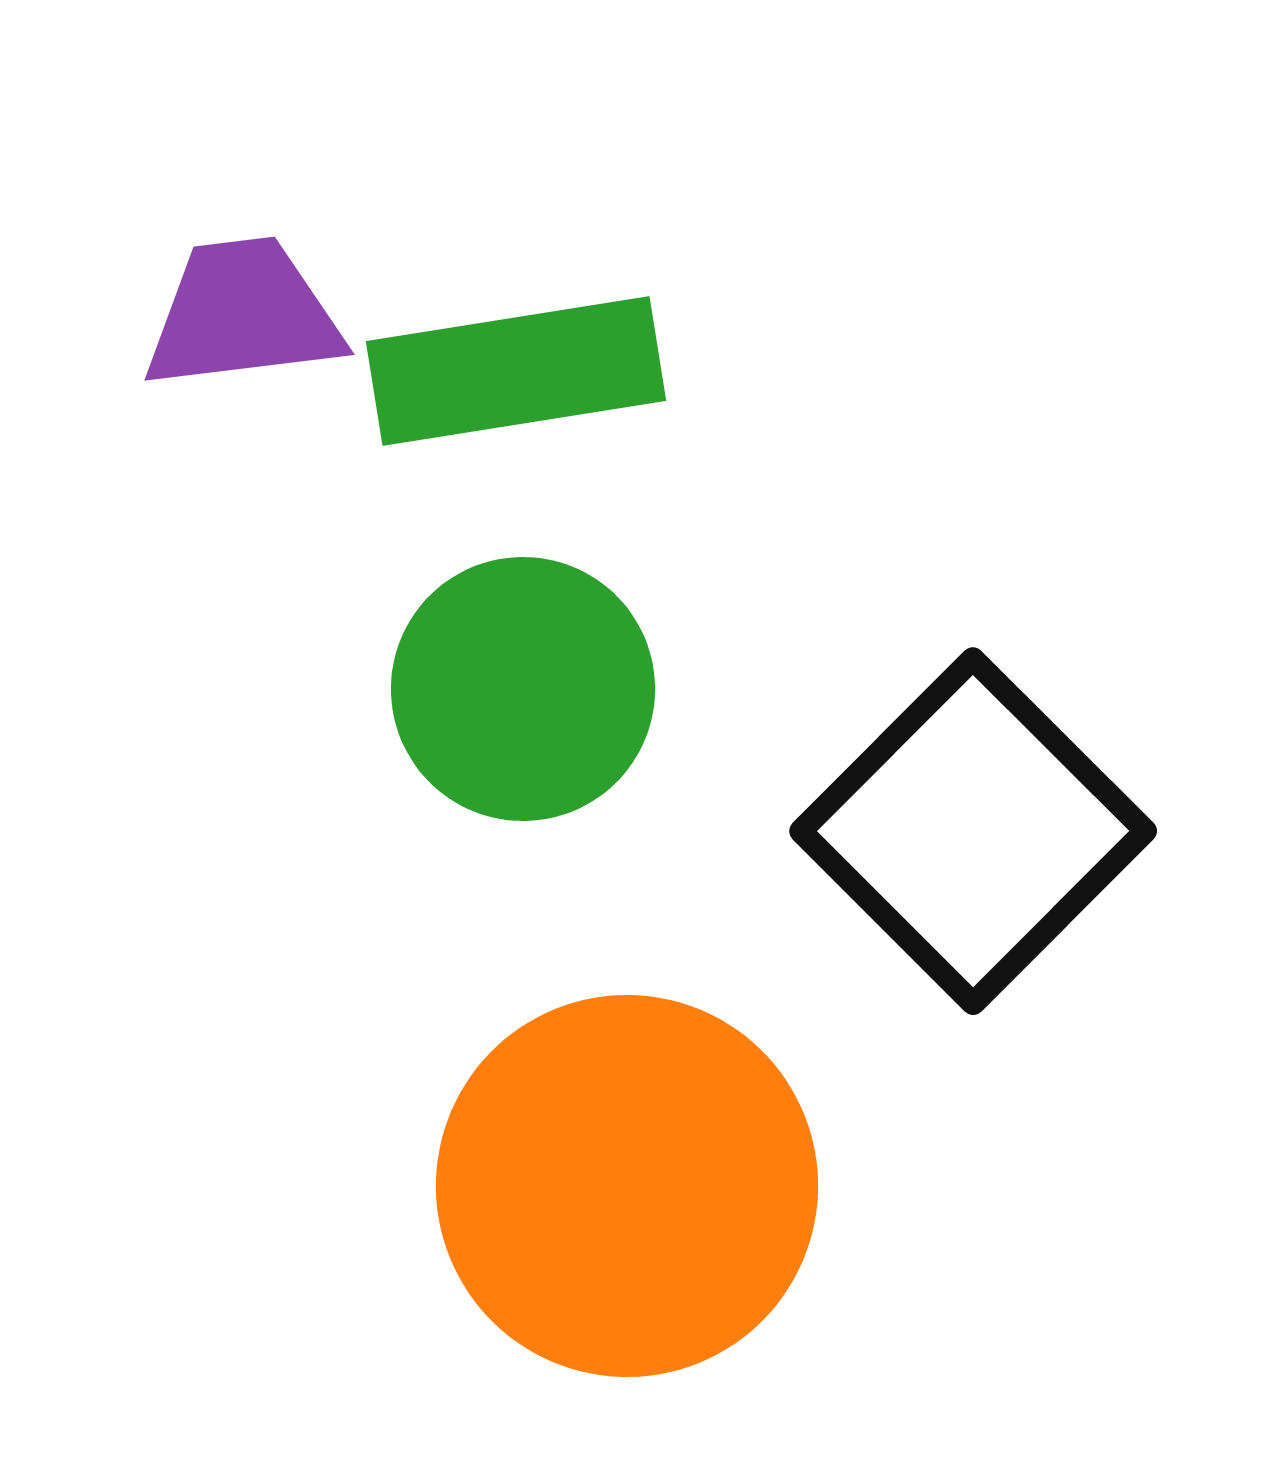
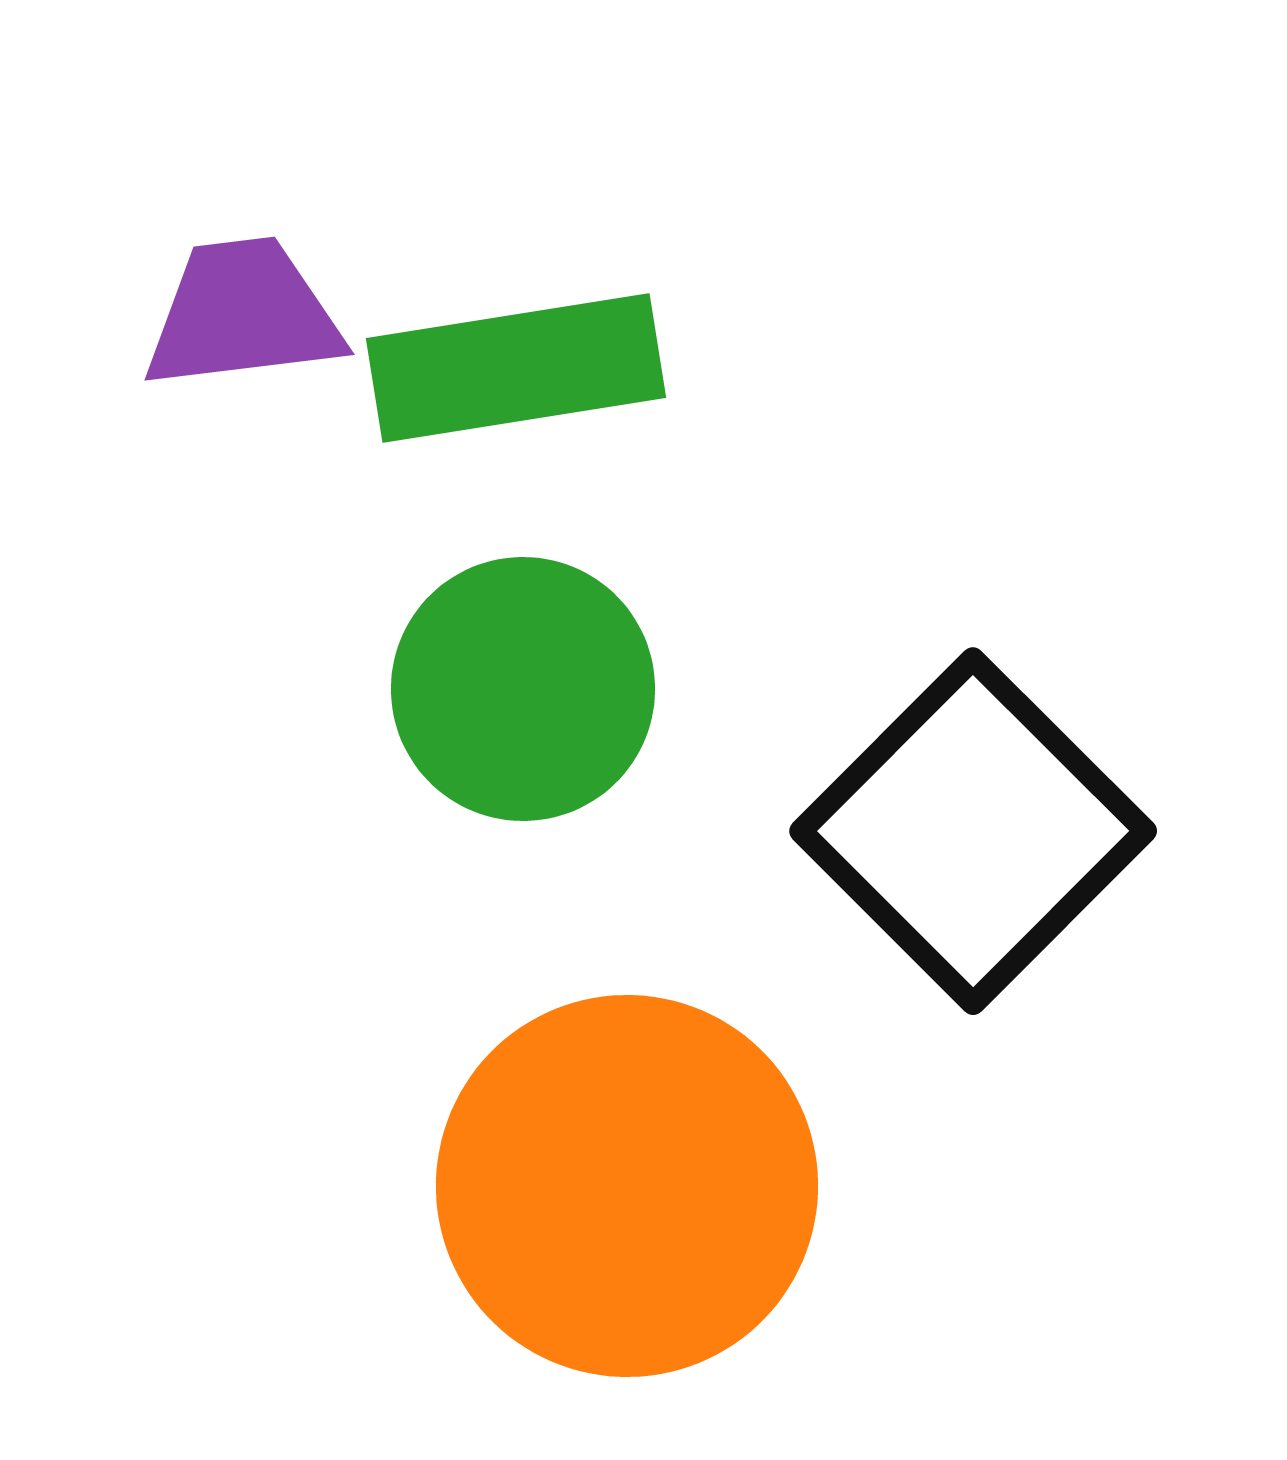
green rectangle: moved 3 px up
